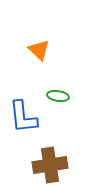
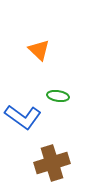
blue L-shape: rotated 48 degrees counterclockwise
brown cross: moved 2 px right, 2 px up; rotated 8 degrees counterclockwise
